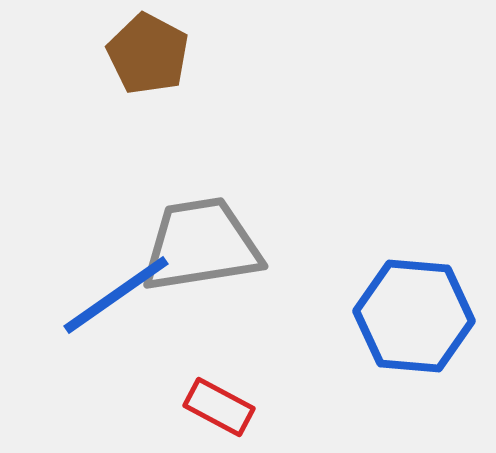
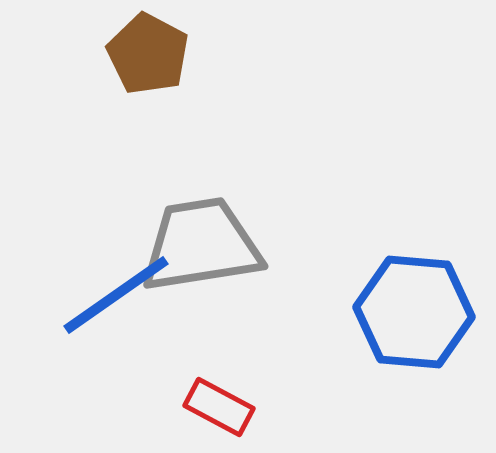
blue hexagon: moved 4 px up
